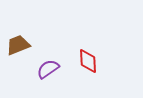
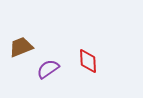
brown trapezoid: moved 3 px right, 2 px down
